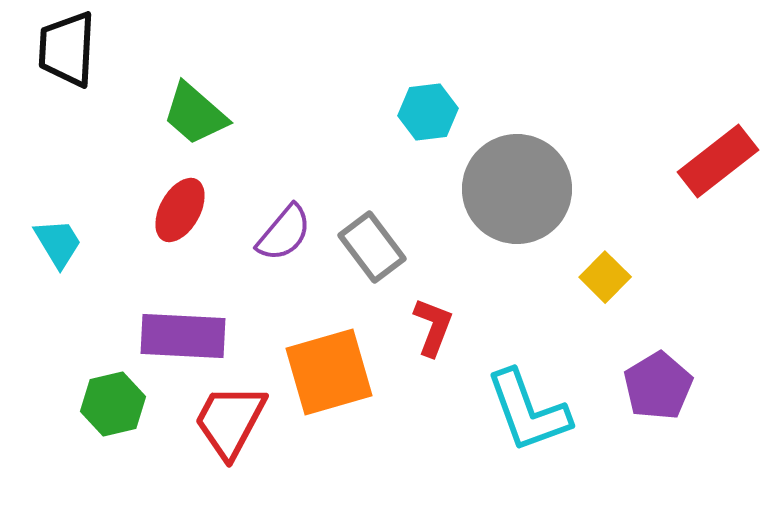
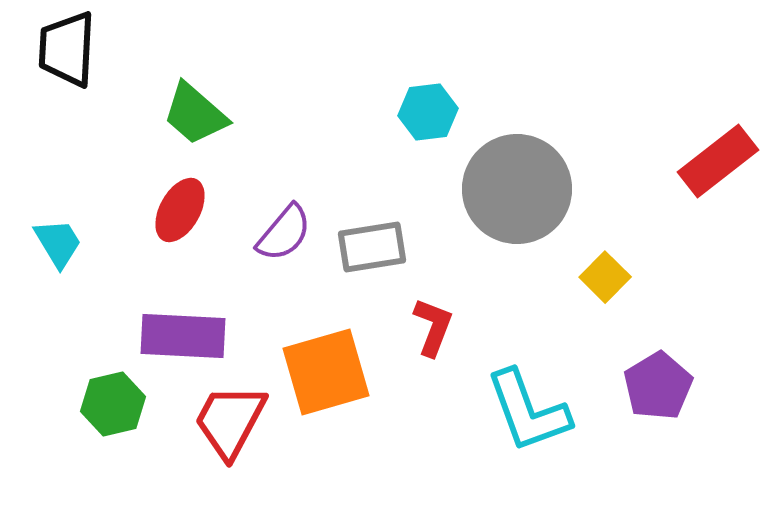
gray rectangle: rotated 62 degrees counterclockwise
orange square: moved 3 px left
